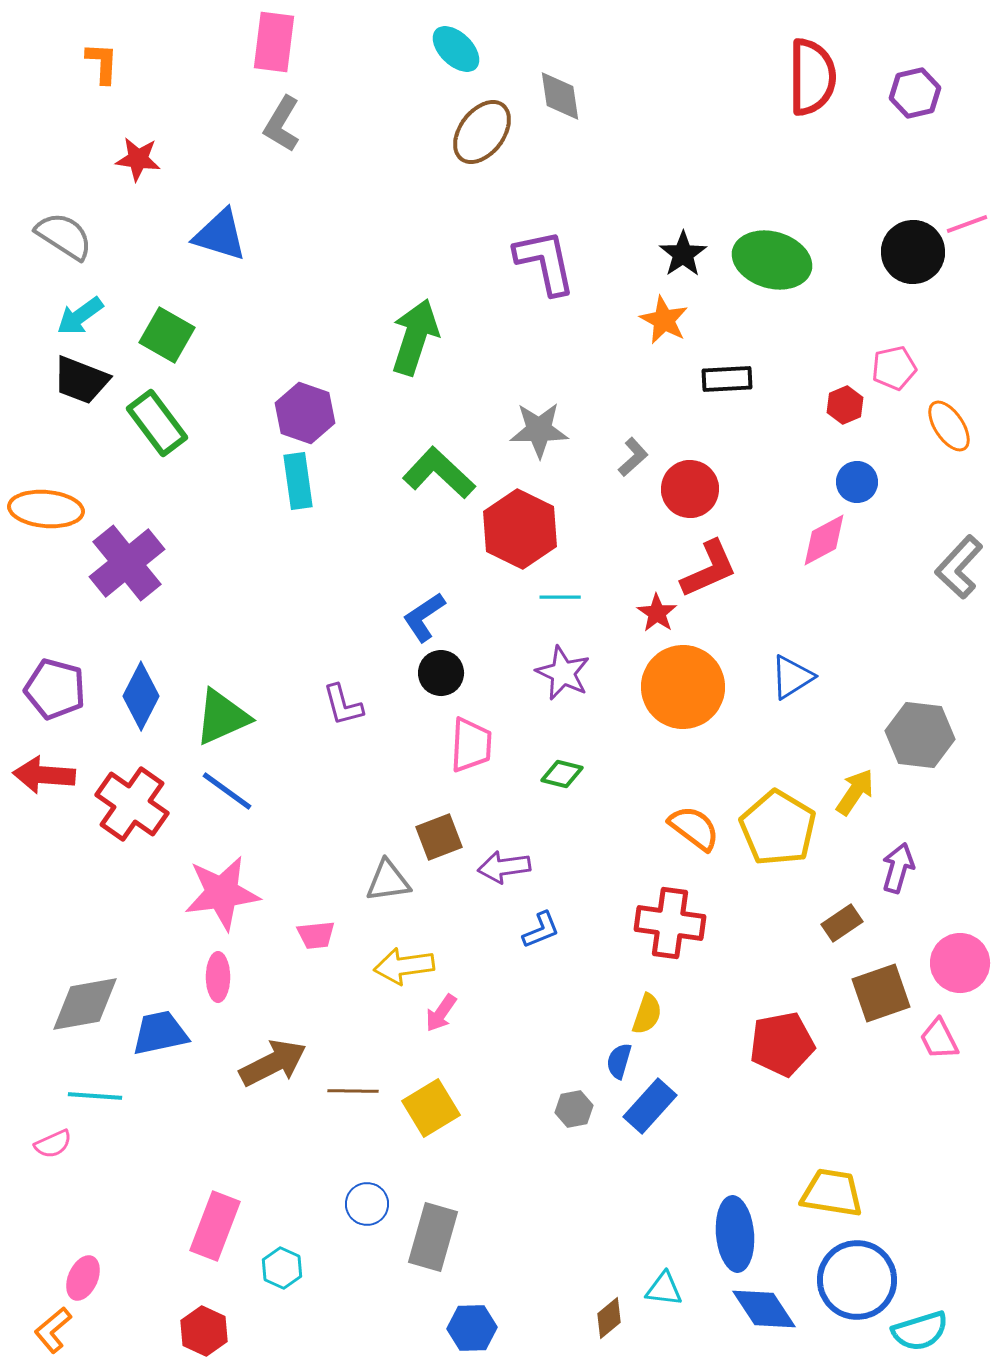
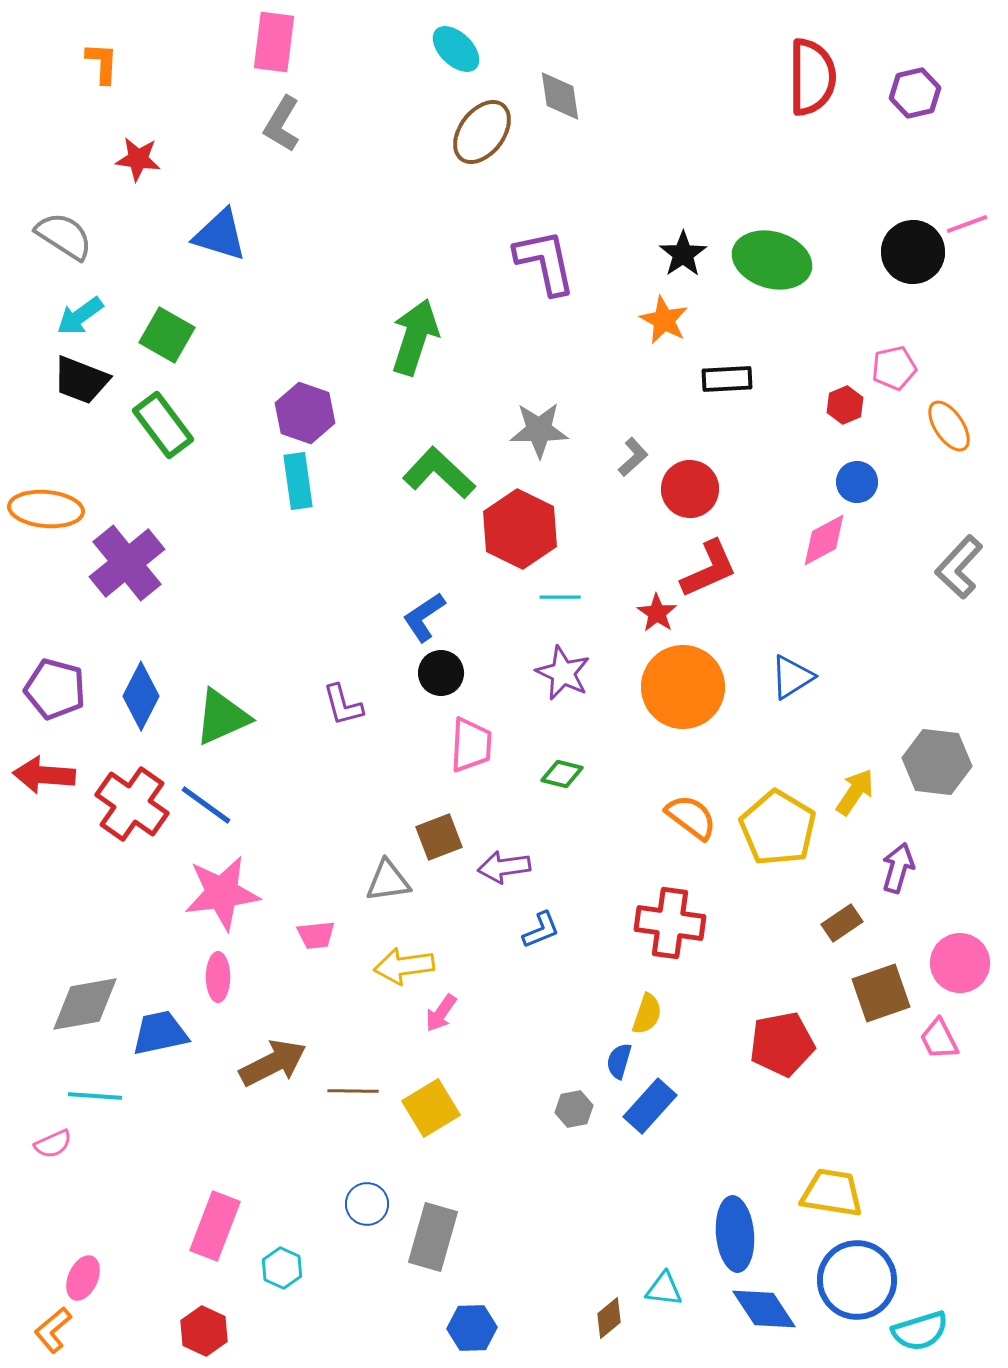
green rectangle at (157, 423): moved 6 px right, 2 px down
gray hexagon at (920, 735): moved 17 px right, 27 px down
blue line at (227, 791): moved 21 px left, 14 px down
orange semicircle at (694, 828): moved 3 px left, 11 px up
